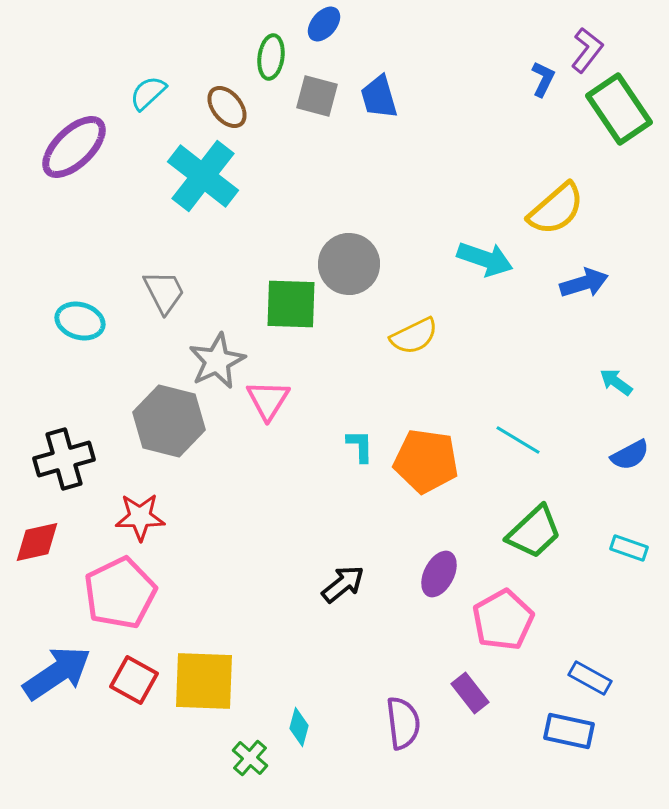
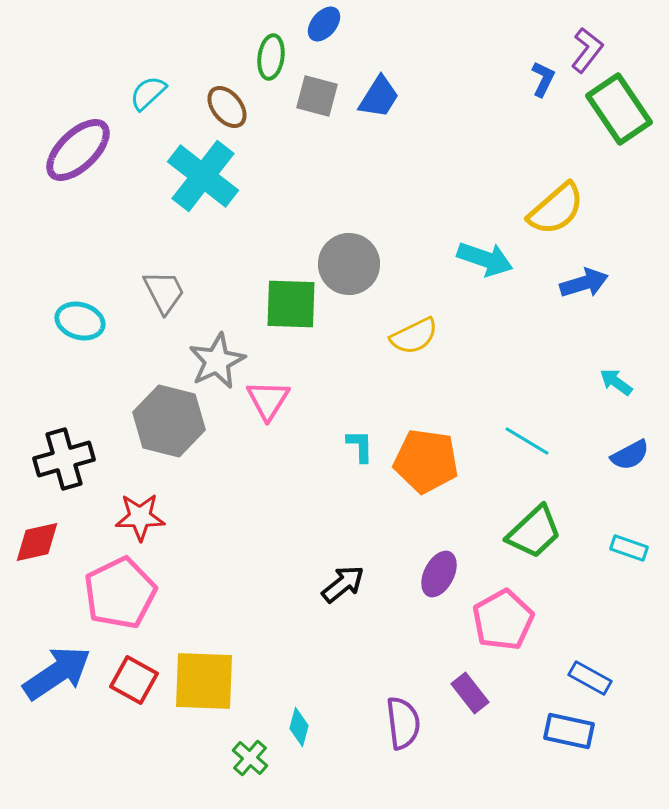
blue trapezoid at (379, 97): rotated 132 degrees counterclockwise
purple ellipse at (74, 147): moved 4 px right, 3 px down
cyan line at (518, 440): moved 9 px right, 1 px down
